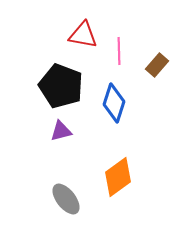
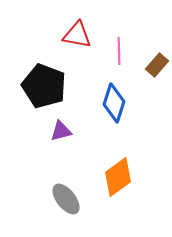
red triangle: moved 6 px left
black pentagon: moved 17 px left
